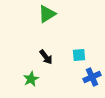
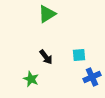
green star: rotated 21 degrees counterclockwise
